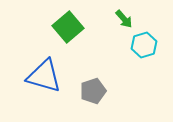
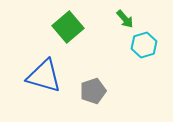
green arrow: moved 1 px right
